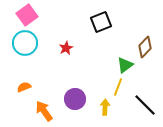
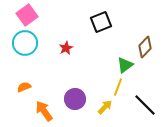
yellow arrow: rotated 42 degrees clockwise
